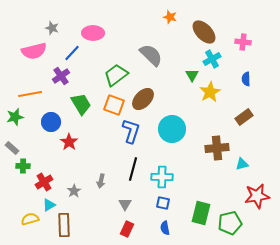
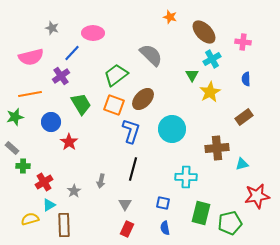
pink semicircle at (34, 51): moved 3 px left, 6 px down
cyan cross at (162, 177): moved 24 px right
